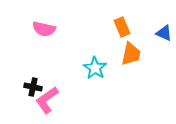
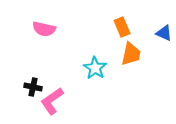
pink L-shape: moved 5 px right, 1 px down
